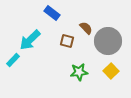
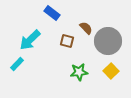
cyan rectangle: moved 4 px right, 4 px down
